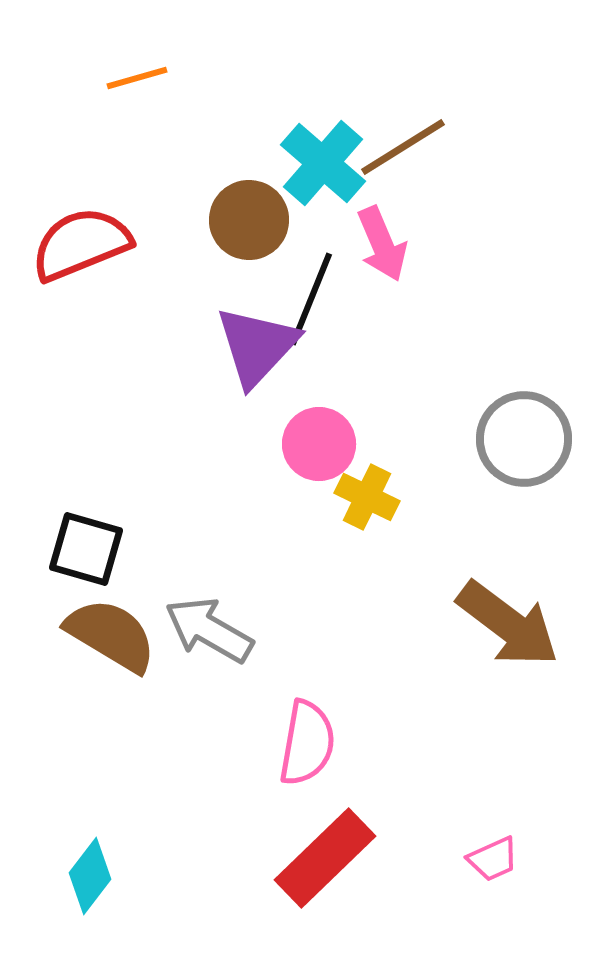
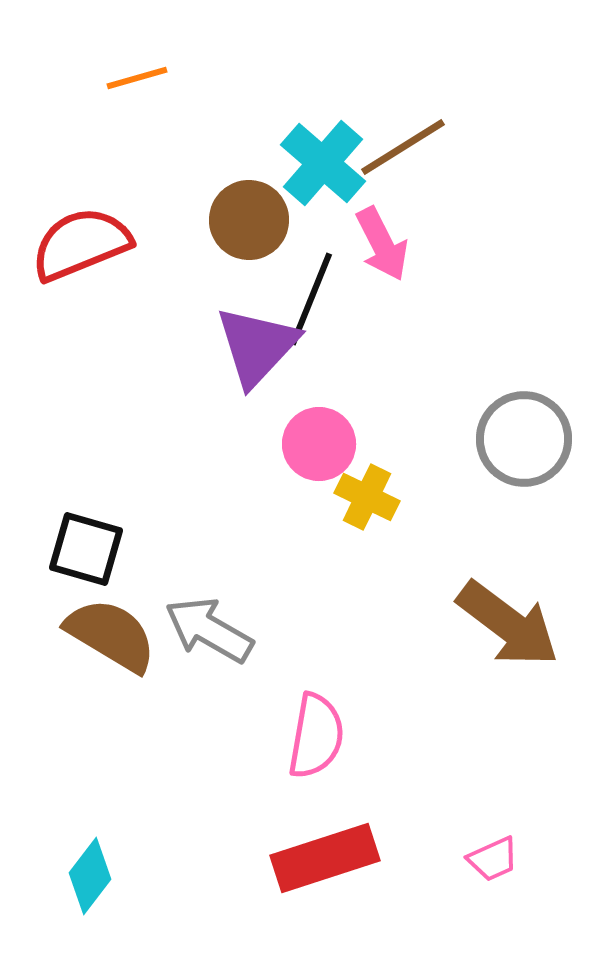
pink arrow: rotated 4 degrees counterclockwise
pink semicircle: moved 9 px right, 7 px up
red rectangle: rotated 26 degrees clockwise
